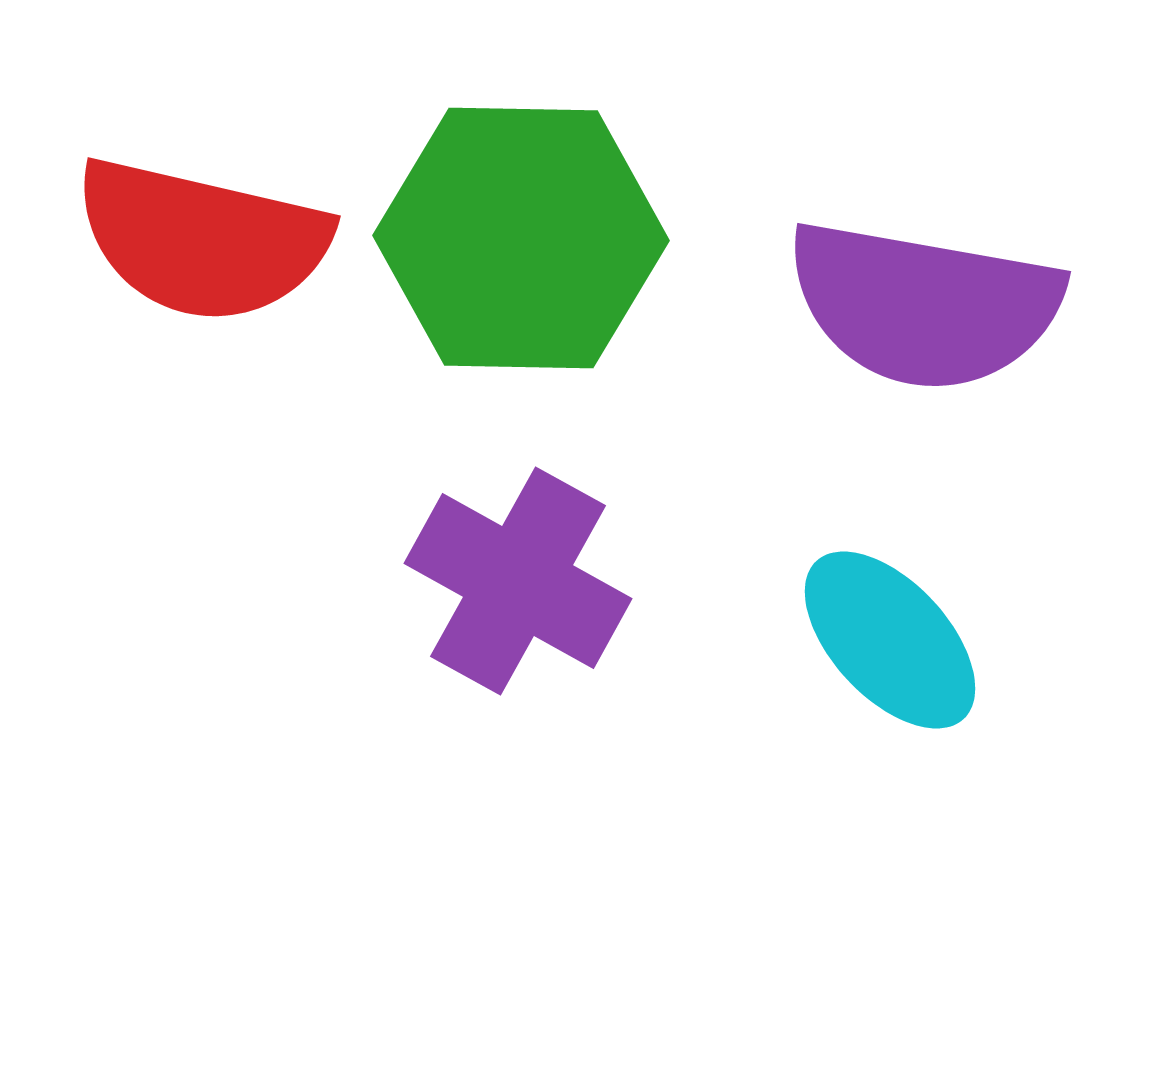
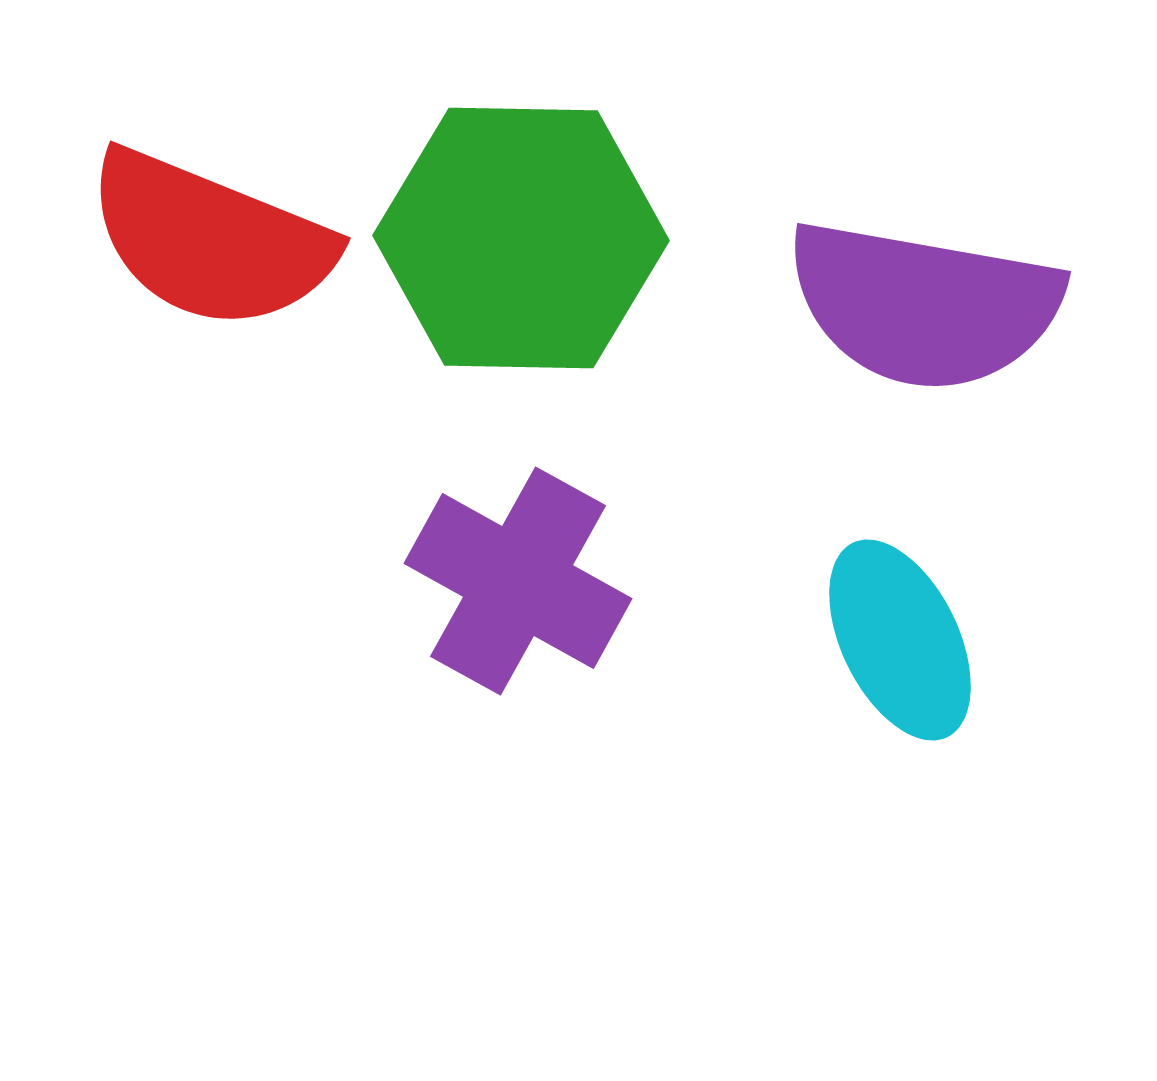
red semicircle: moved 8 px right; rotated 9 degrees clockwise
cyan ellipse: moved 10 px right; rotated 17 degrees clockwise
